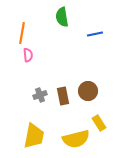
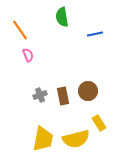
orange line: moved 2 px left, 3 px up; rotated 45 degrees counterclockwise
pink semicircle: rotated 16 degrees counterclockwise
yellow trapezoid: moved 9 px right, 3 px down
